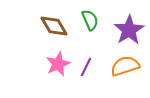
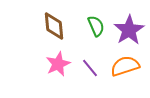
green semicircle: moved 6 px right, 6 px down
brown diamond: rotated 24 degrees clockwise
purple line: moved 4 px right, 1 px down; rotated 66 degrees counterclockwise
